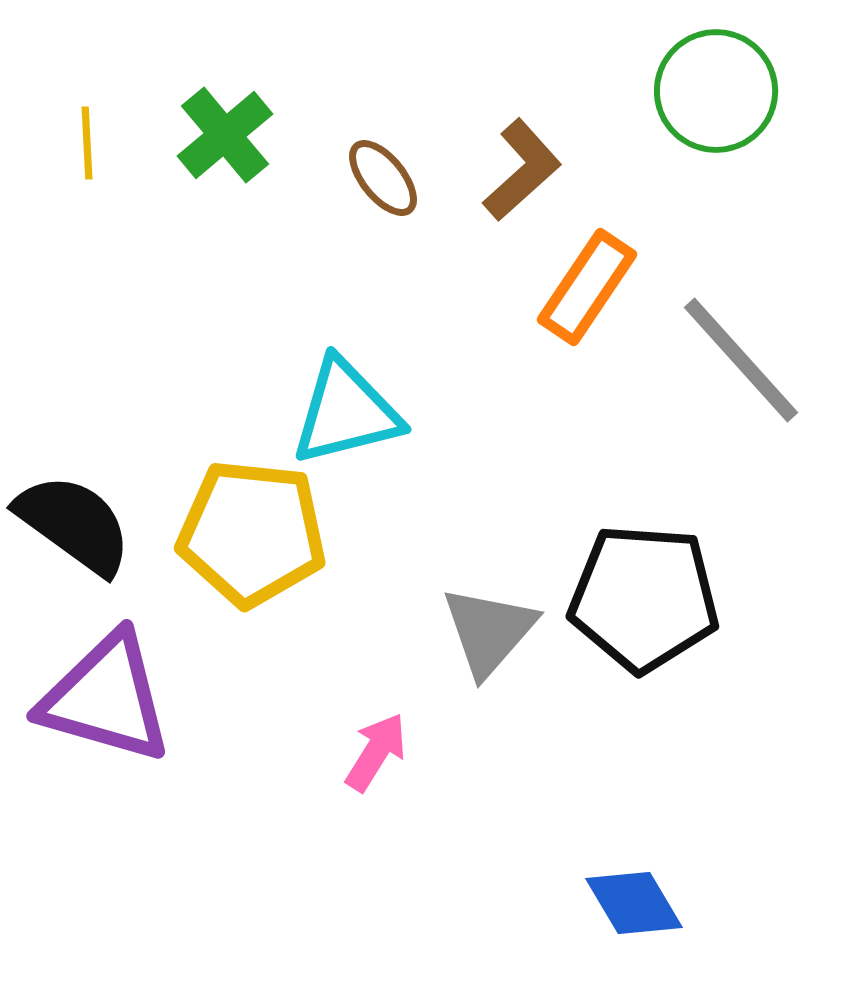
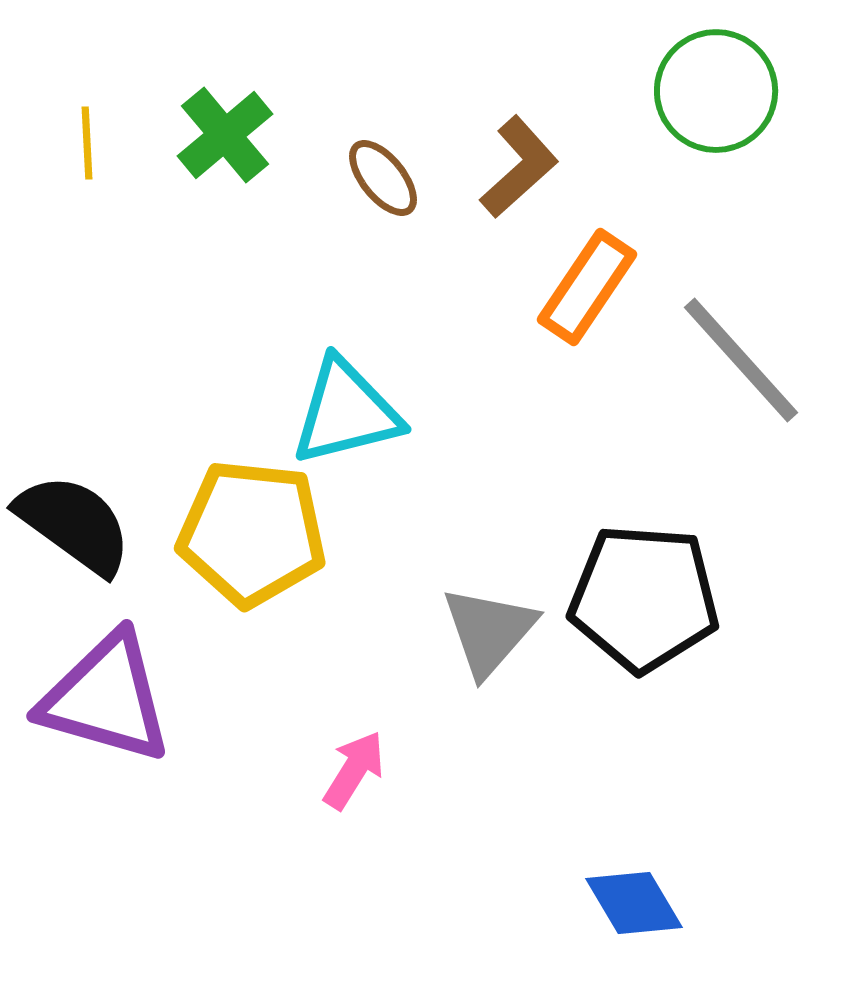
brown L-shape: moved 3 px left, 3 px up
pink arrow: moved 22 px left, 18 px down
